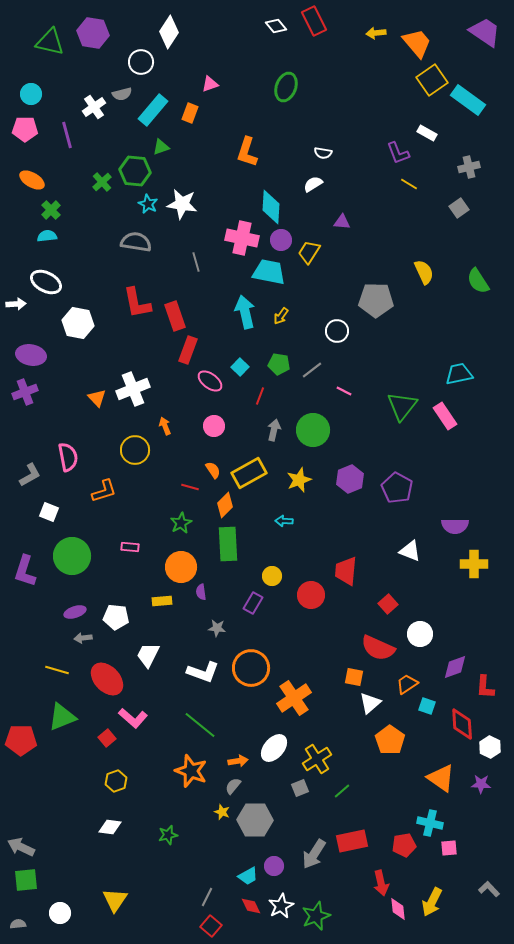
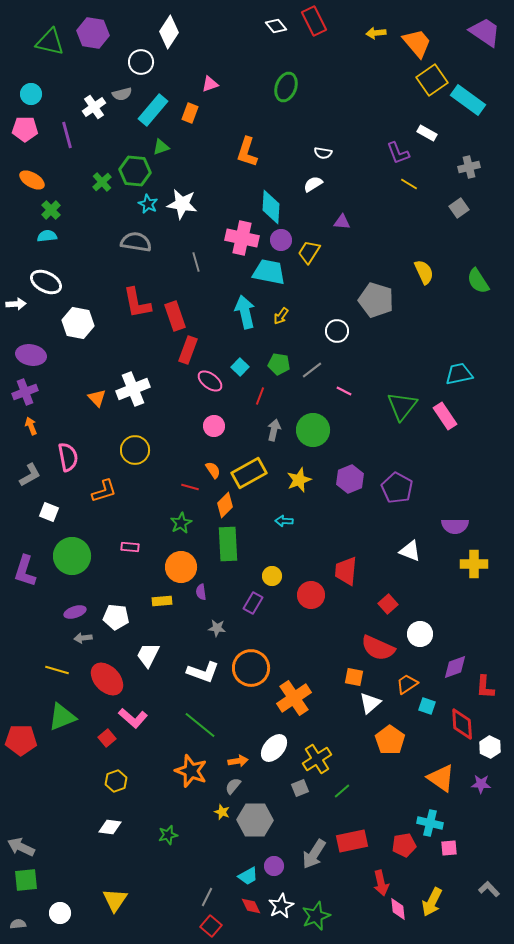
gray pentagon at (376, 300): rotated 16 degrees clockwise
orange arrow at (165, 426): moved 134 px left
